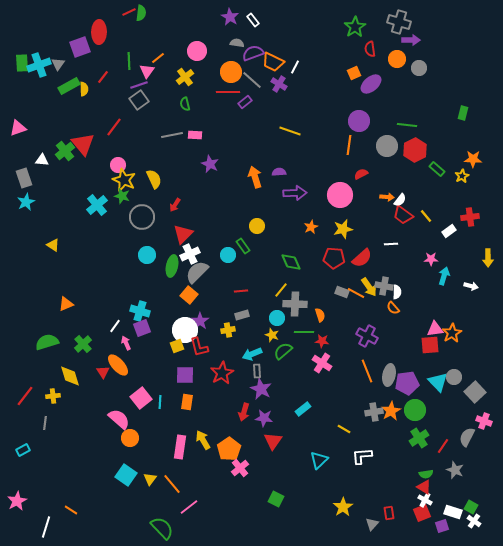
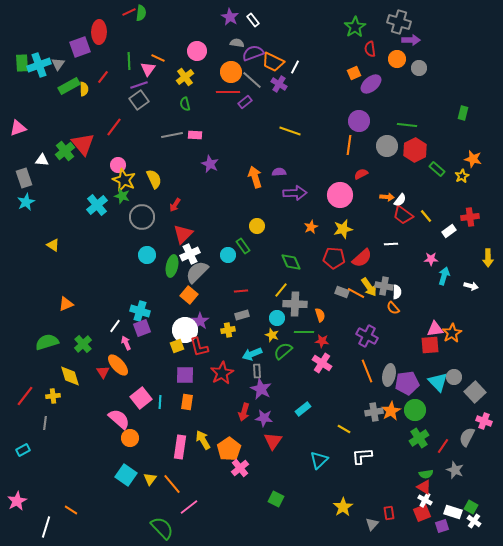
orange line at (158, 58): rotated 64 degrees clockwise
pink triangle at (147, 71): moved 1 px right, 2 px up
orange star at (473, 159): rotated 12 degrees clockwise
